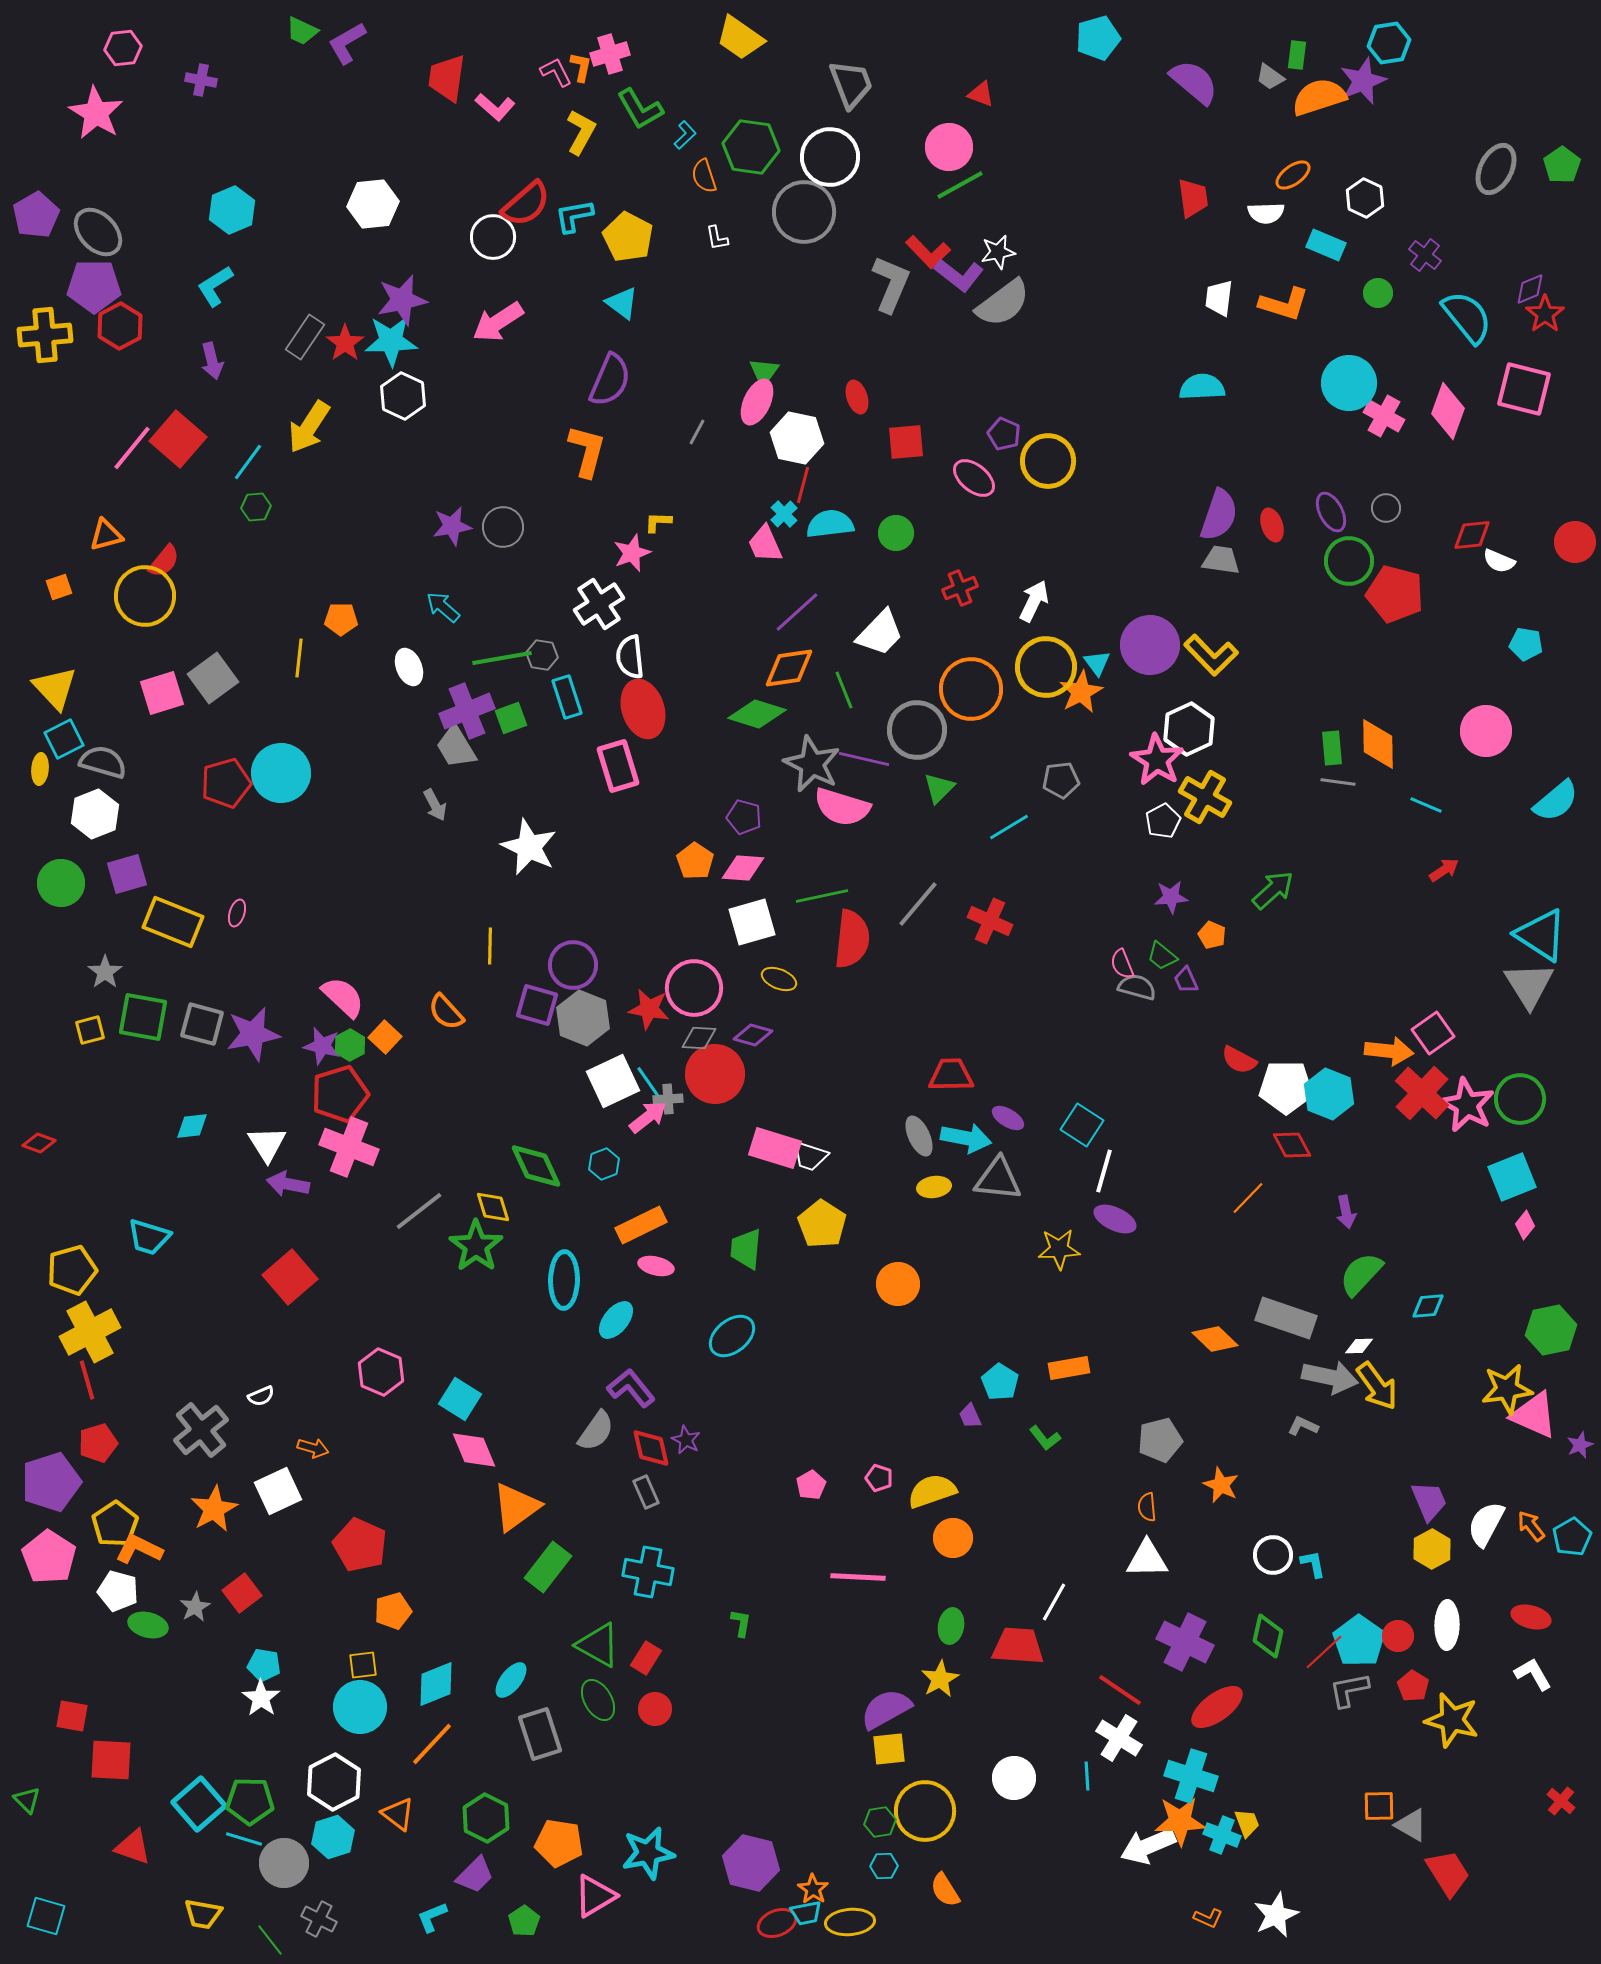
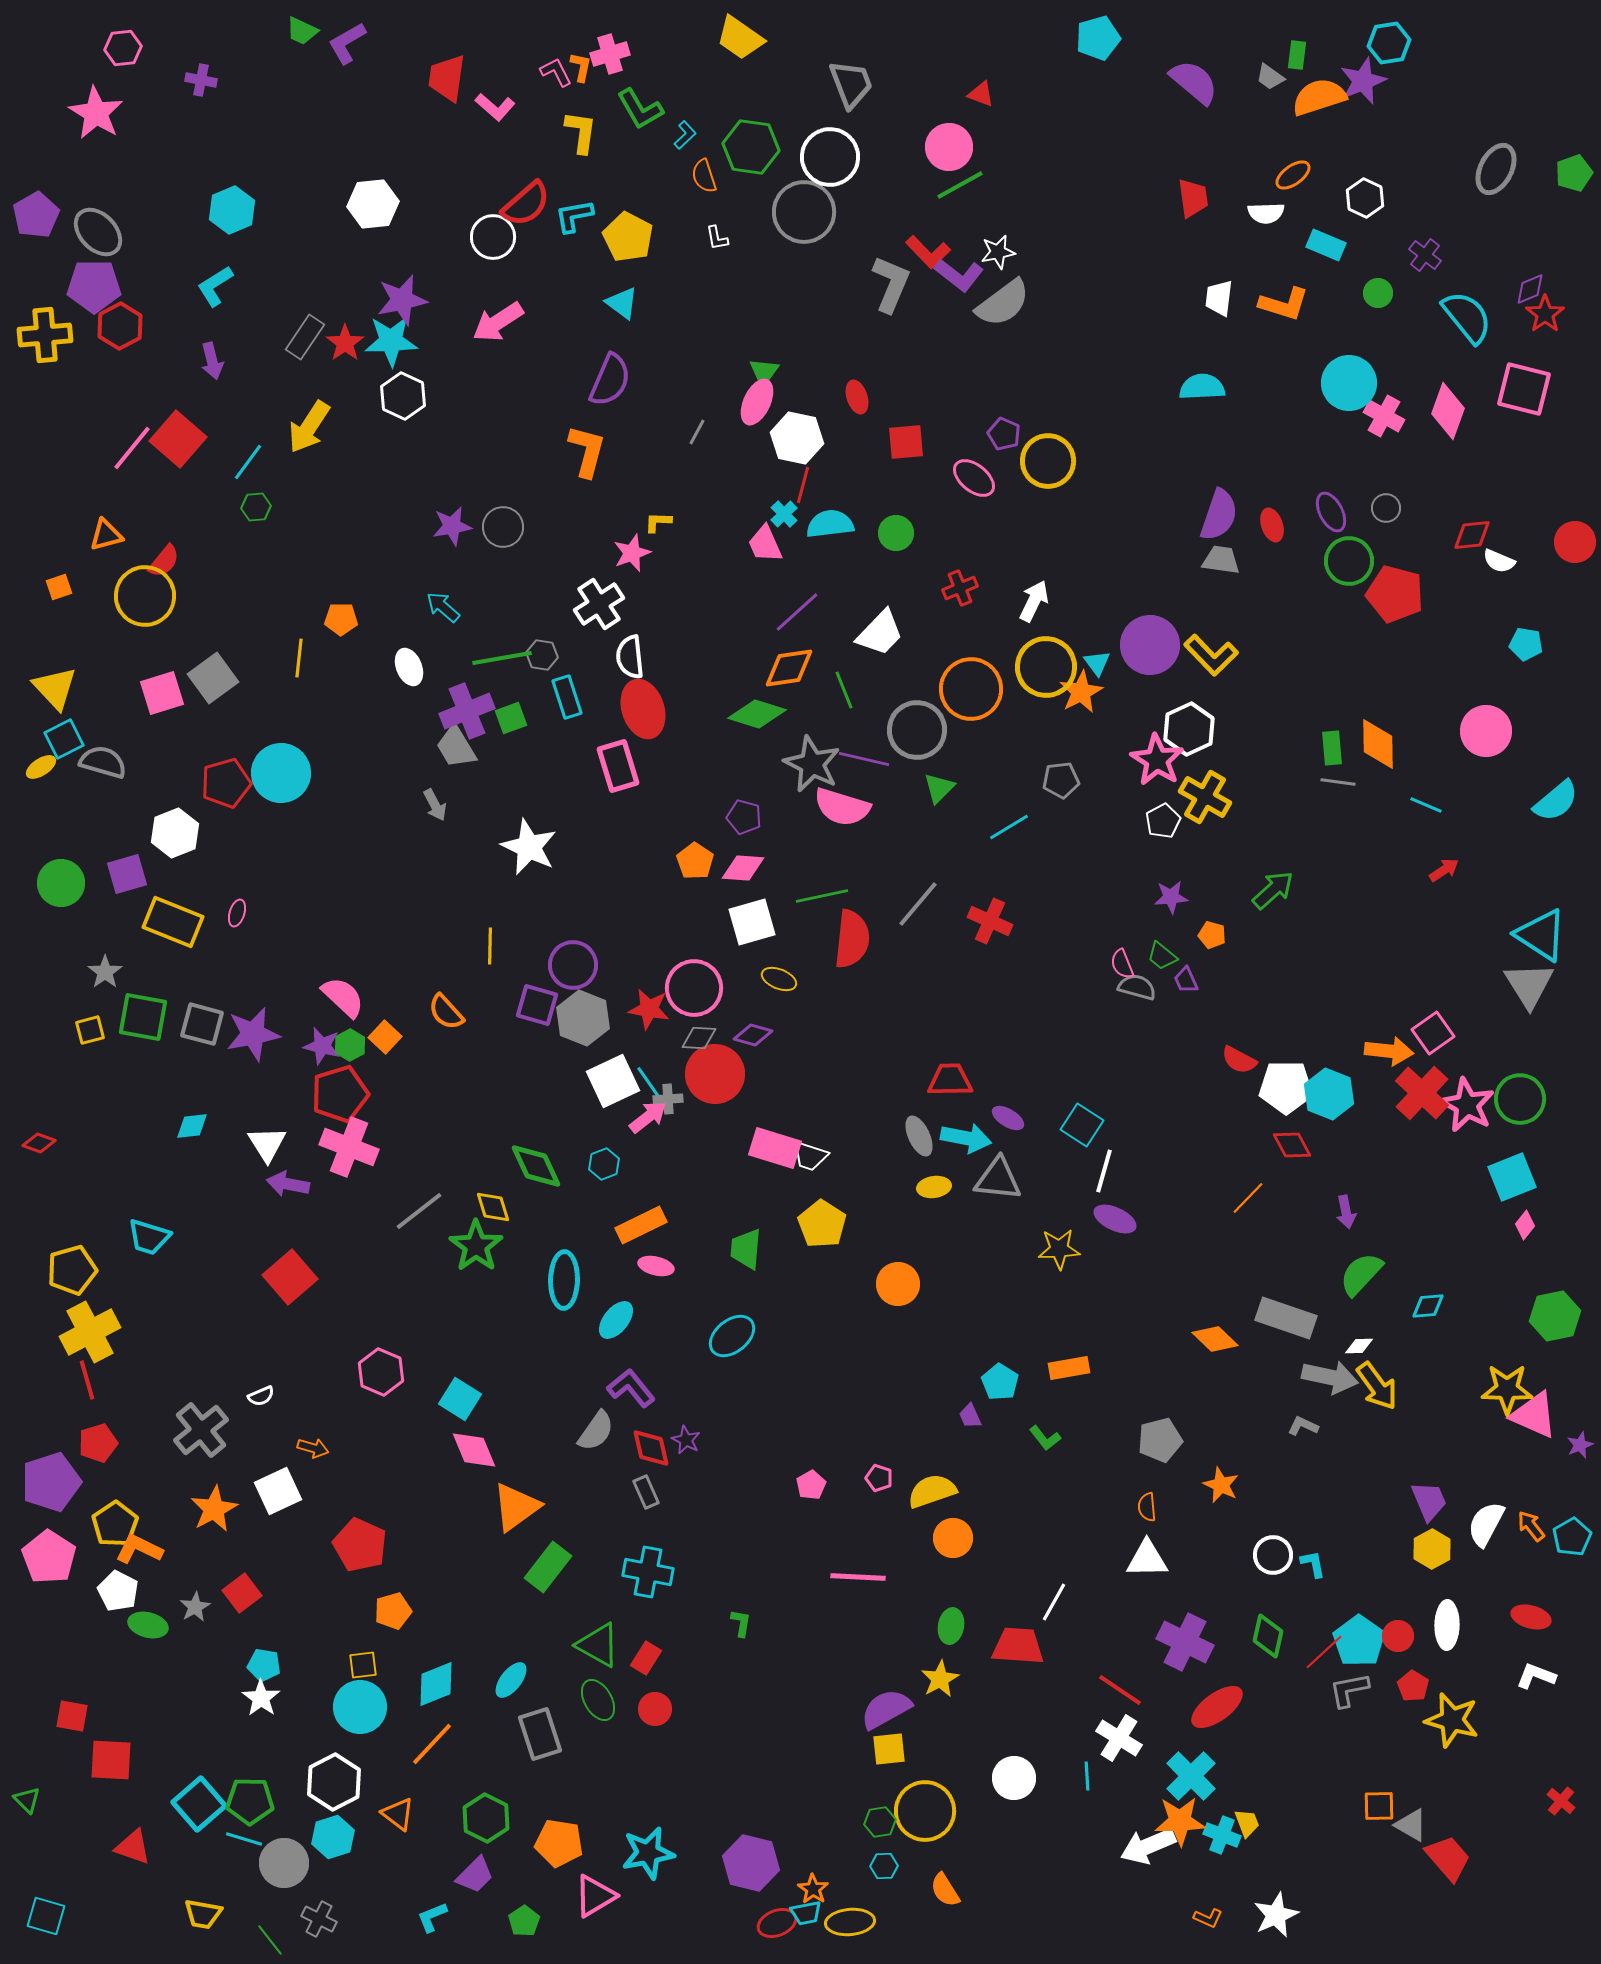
yellow L-shape at (581, 132): rotated 21 degrees counterclockwise
green pentagon at (1562, 165): moved 12 px right, 8 px down; rotated 15 degrees clockwise
yellow ellipse at (40, 769): moved 1 px right, 2 px up; rotated 52 degrees clockwise
white hexagon at (95, 814): moved 80 px right, 19 px down
orange pentagon at (1212, 935): rotated 8 degrees counterclockwise
red trapezoid at (951, 1075): moved 1 px left, 5 px down
green hexagon at (1551, 1330): moved 4 px right, 14 px up
yellow star at (1507, 1389): rotated 9 degrees clockwise
white pentagon at (118, 1591): rotated 12 degrees clockwise
white L-shape at (1533, 1674): moved 3 px right, 2 px down; rotated 39 degrees counterclockwise
cyan cross at (1191, 1776): rotated 27 degrees clockwise
red trapezoid at (1448, 1873): moved 15 px up; rotated 9 degrees counterclockwise
